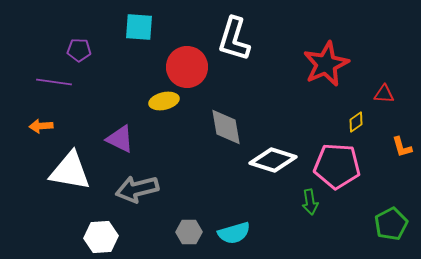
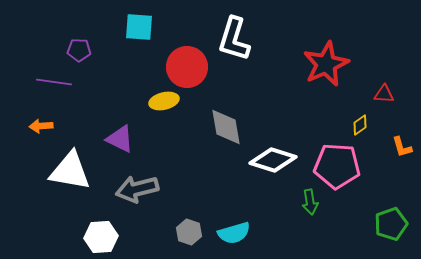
yellow diamond: moved 4 px right, 3 px down
green pentagon: rotated 8 degrees clockwise
gray hexagon: rotated 20 degrees clockwise
